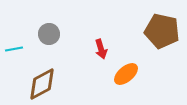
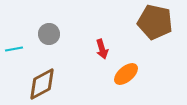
brown pentagon: moved 7 px left, 9 px up
red arrow: moved 1 px right
